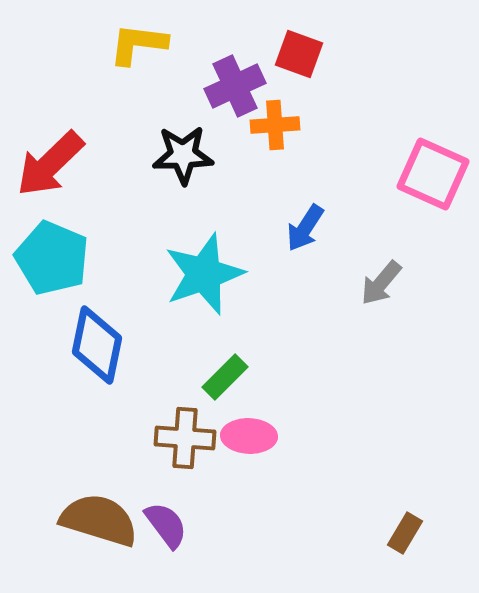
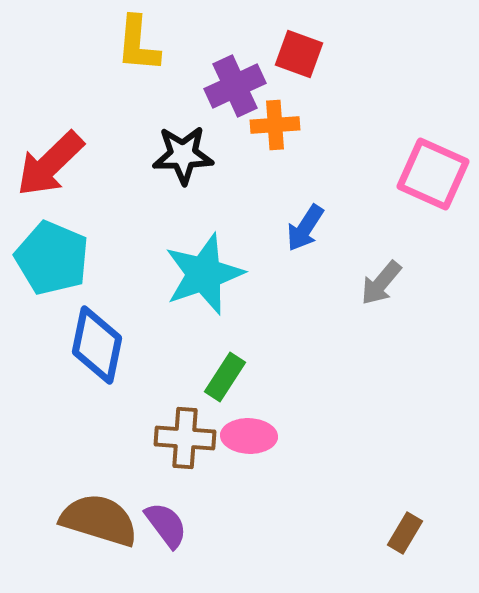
yellow L-shape: rotated 92 degrees counterclockwise
green rectangle: rotated 12 degrees counterclockwise
